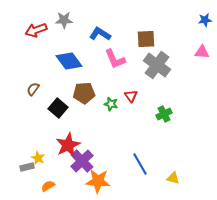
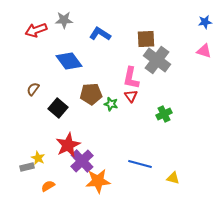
blue star: moved 2 px down
pink triangle: moved 2 px right, 1 px up; rotated 14 degrees clockwise
pink L-shape: moved 16 px right, 19 px down; rotated 35 degrees clockwise
gray cross: moved 5 px up
brown pentagon: moved 7 px right, 1 px down
blue line: rotated 45 degrees counterclockwise
orange star: rotated 10 degrees counterclockwise
